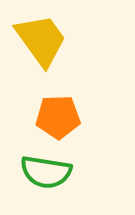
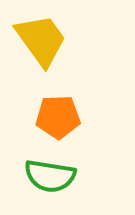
green semicircle: moved 4 px right, 4 px down
